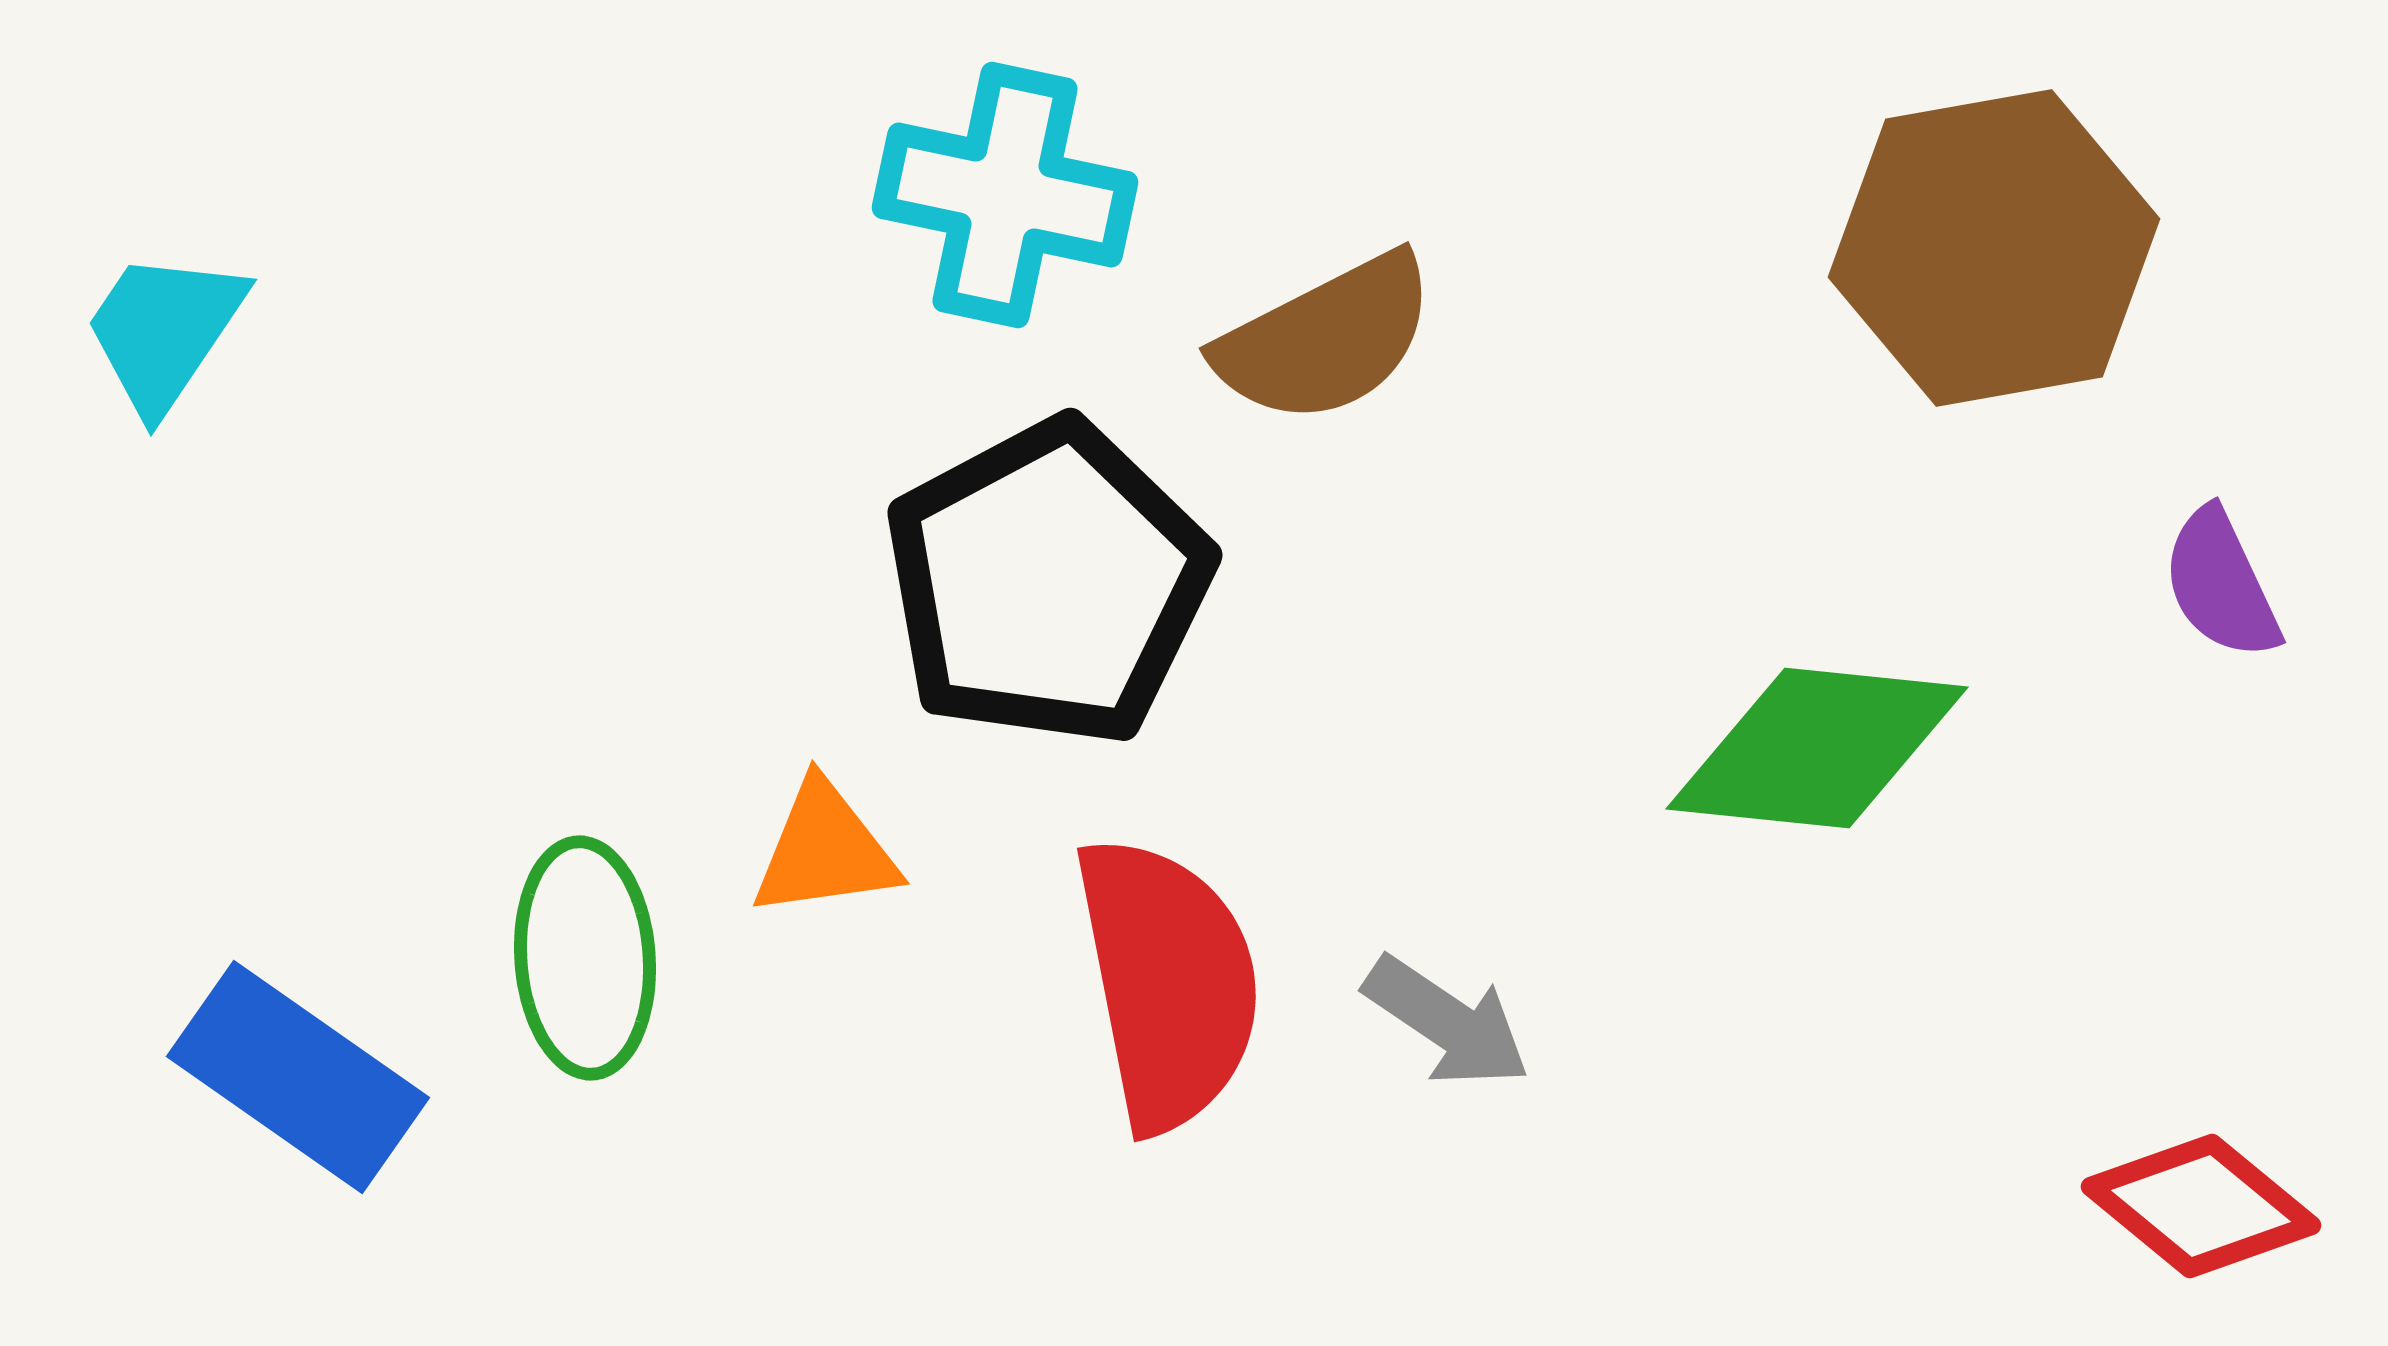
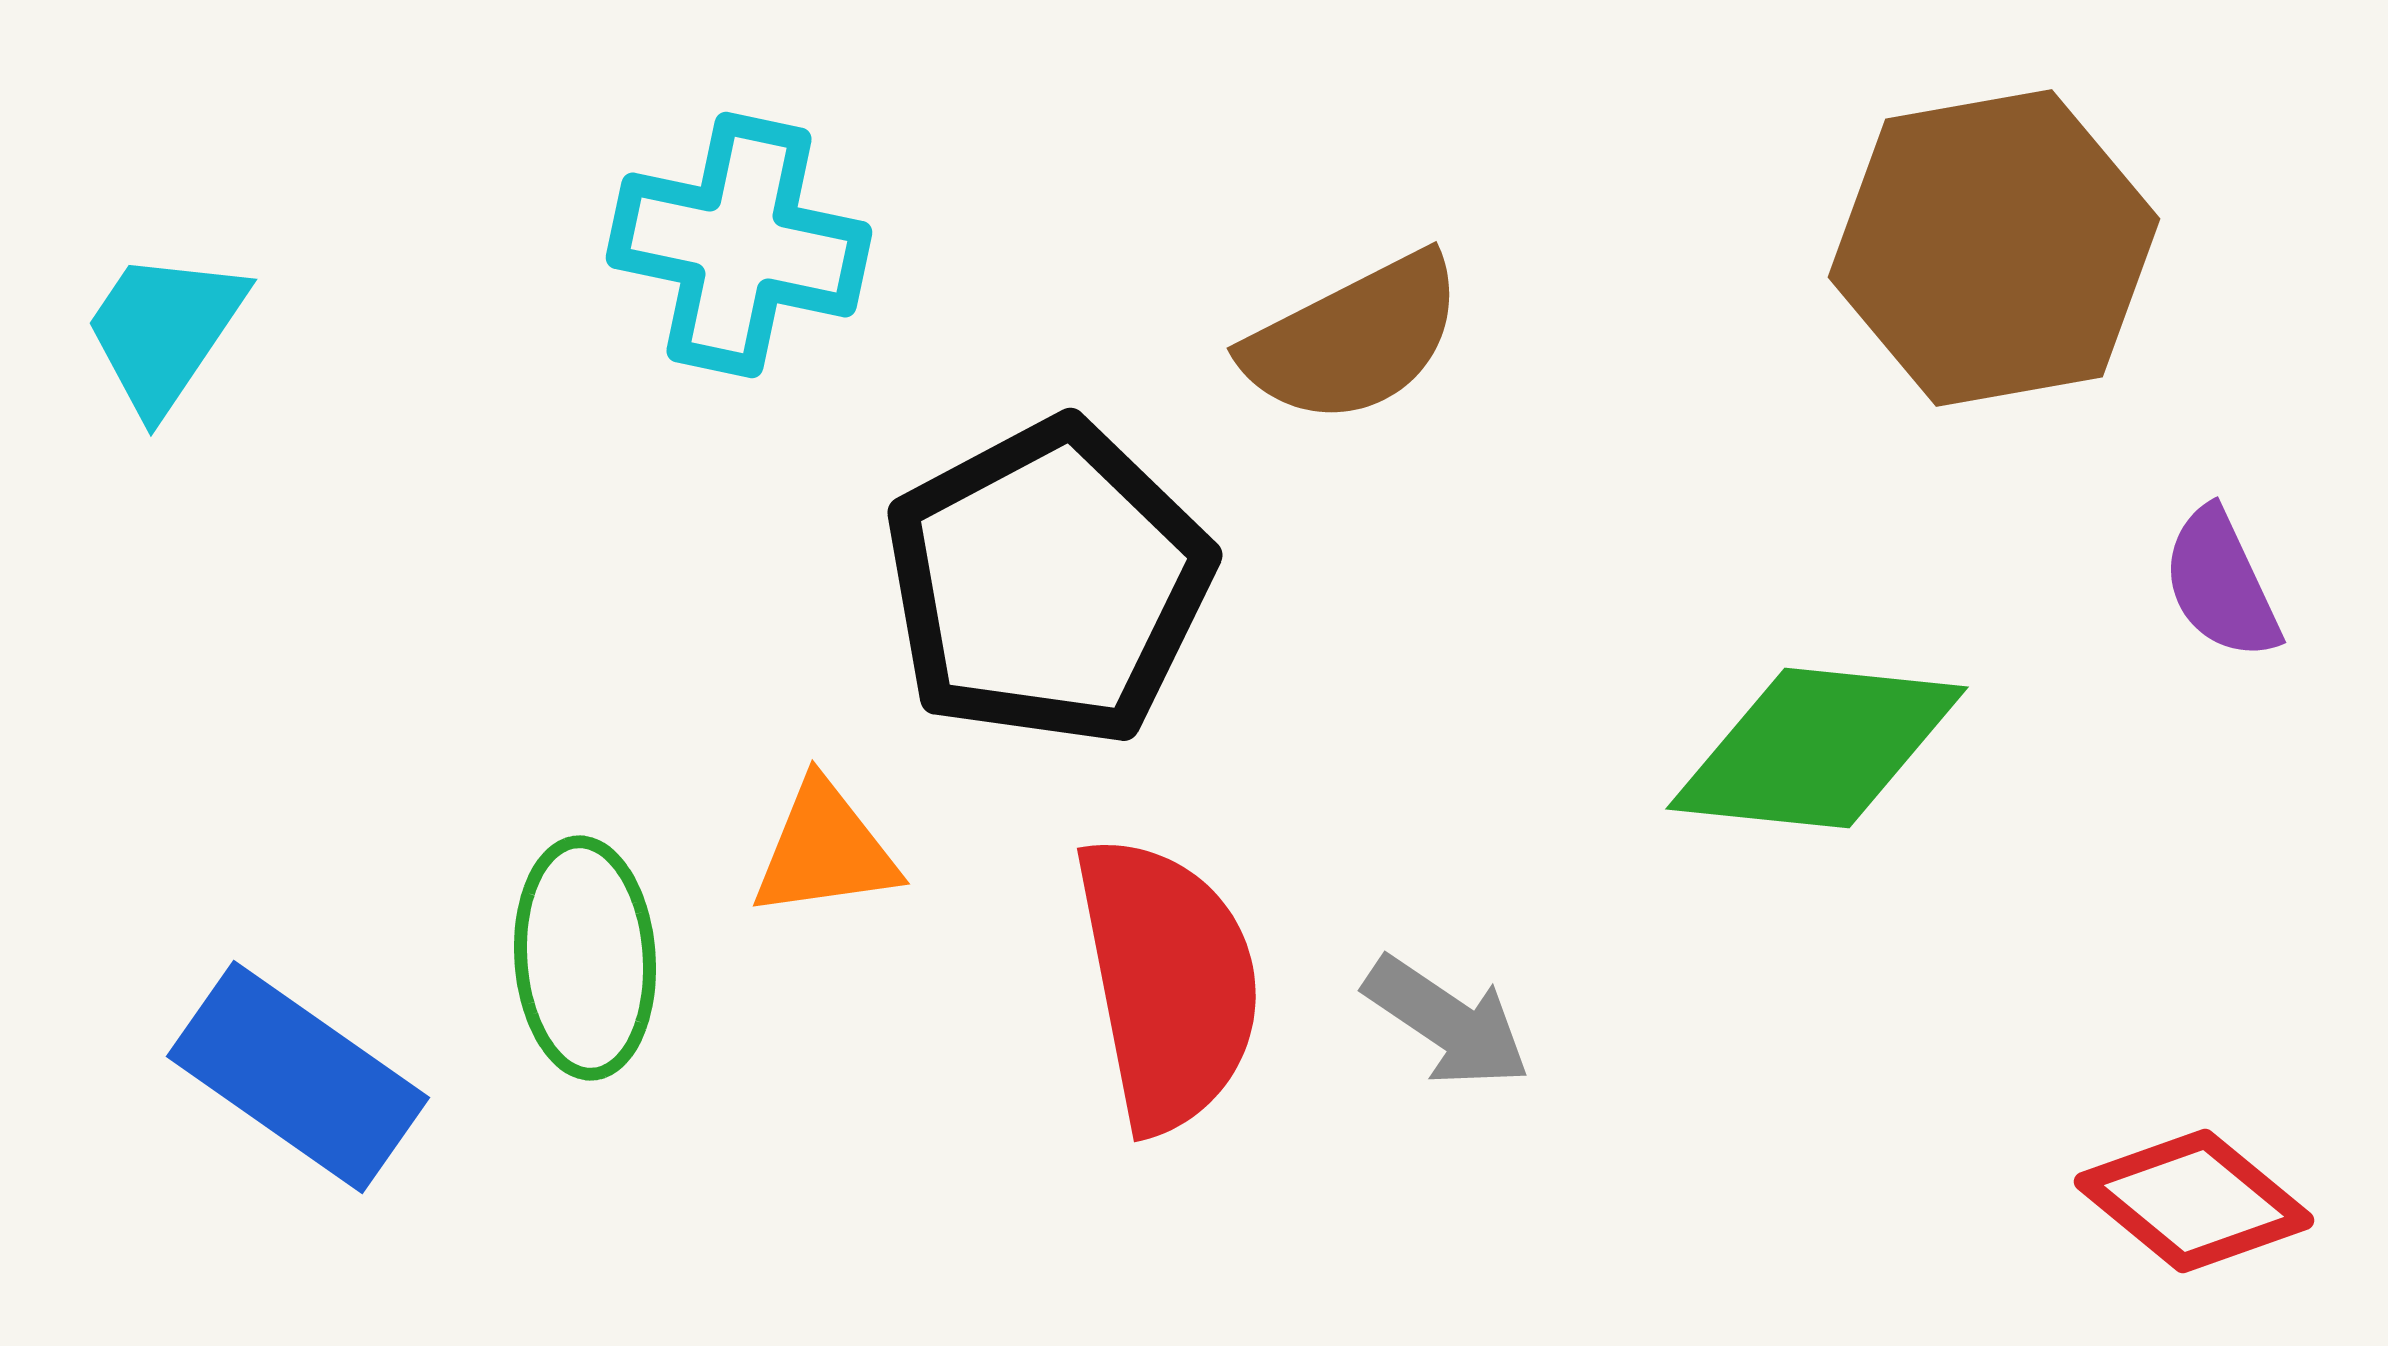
cyan cross: moved 266 px left, 50 px down
brown semicircle: moved 28 px right
red diamond: moved 7 px left, 5 px up
